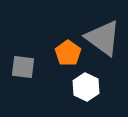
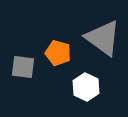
orange pentagon: moved 10 px left; rotated 20 degrees counterclockwise
